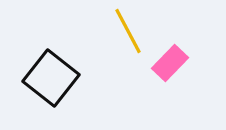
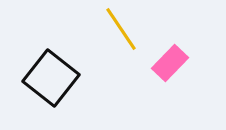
yellow line: moved 7 px left, 2 px up; rotated 6 degrees counterclockwise
